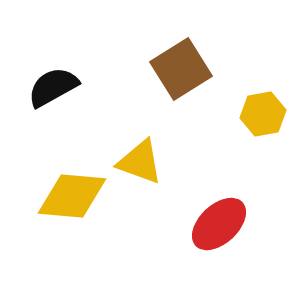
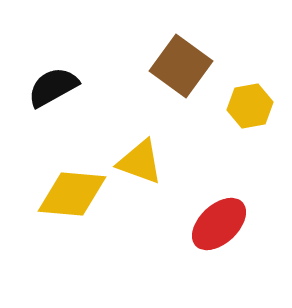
brown square: moved 3 px up; rotated 22 degrees counterclockwise
yellow hexagon: moved 13 px left, 8 px up
yellow diamond: moved 2 px up
